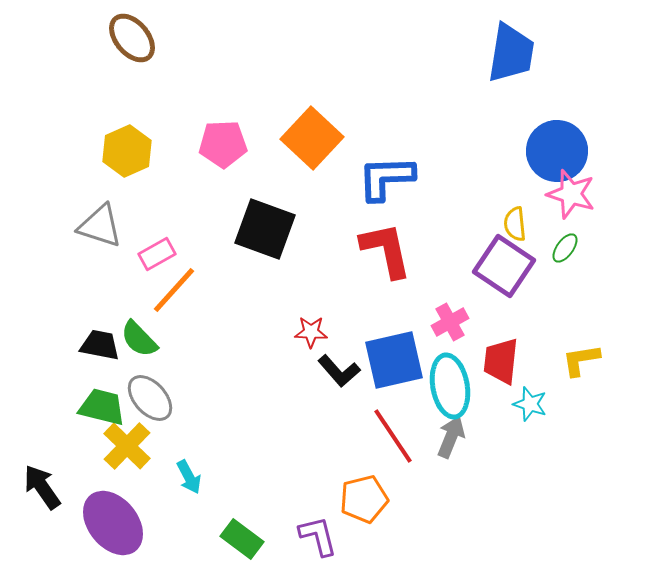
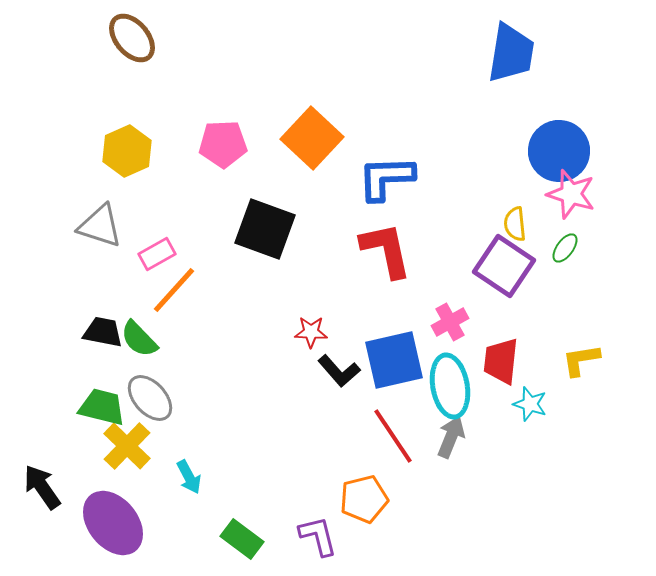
blue circle: moved 2 px right
black trapezoid: moved 3 px right, 13 px up
